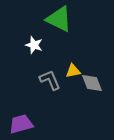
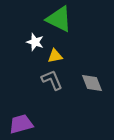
white star: moved 1 px right, 3 px up
yellow triangle: moved 18 px left, 15 px up
gray L-shape: moved 2 px right
